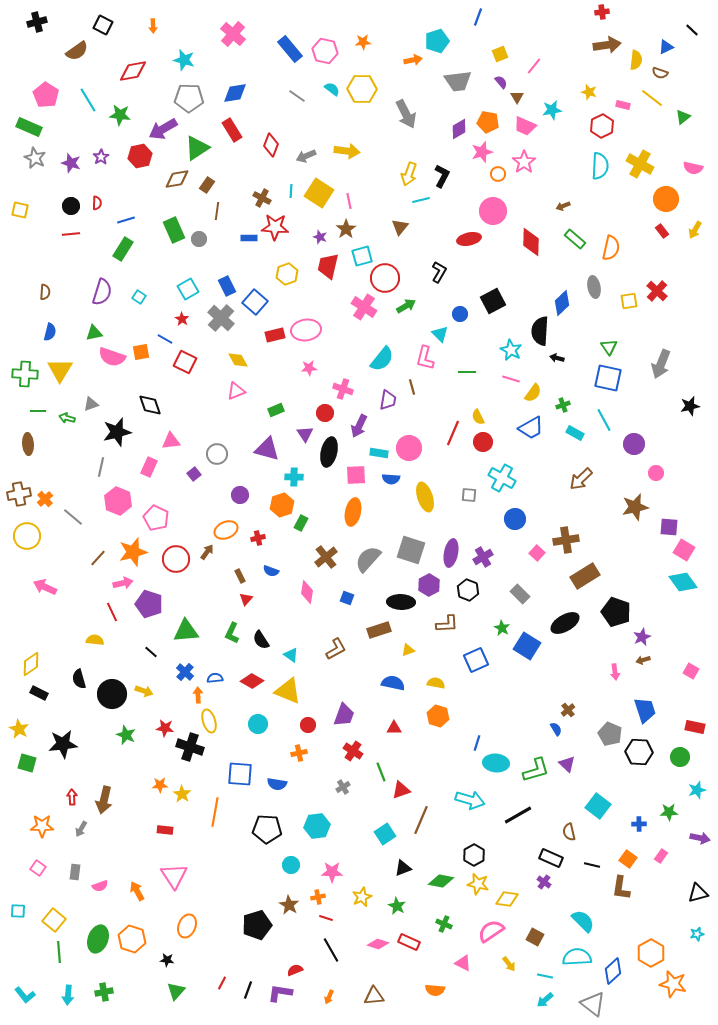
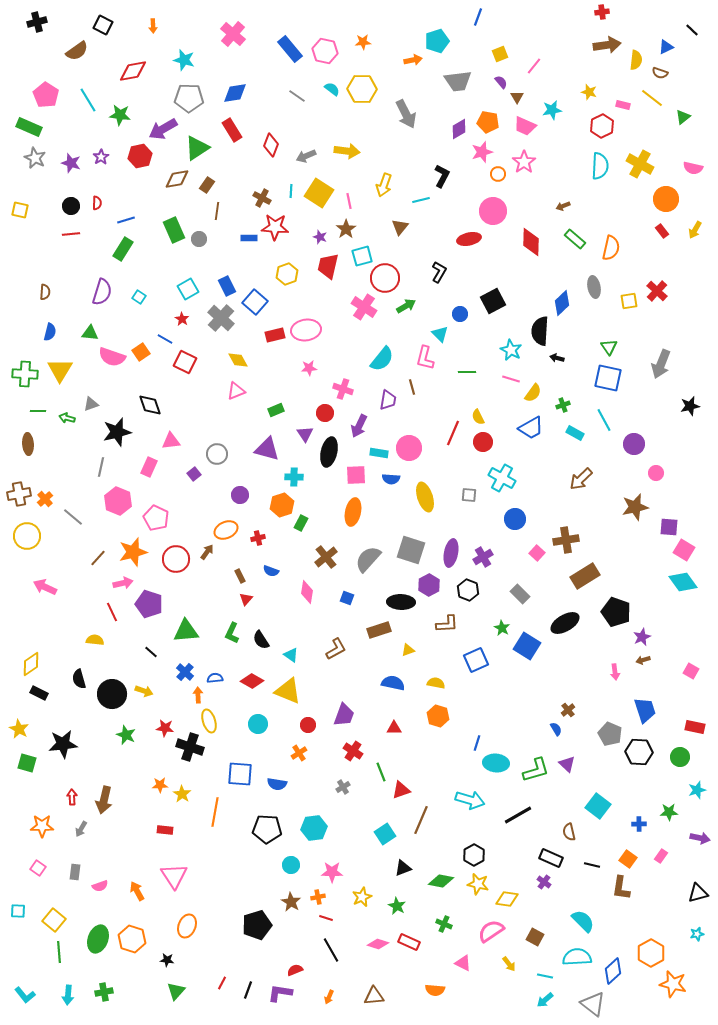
yellow arrow at (409, 174): moved 25 px left, 11 px down
green triangle at (94, 333): moved 4 px left; rotated 18 degrees clockwise
orange square at (141, 352): rotated 24 degrees counterclockwise
orange cross at (299, 753): rotated 21 degrees counterclockwise
cyan hexagon at (317, 826): moved 3 px left, 2 px down
brown star at (289, 905): moved 2 px right, 3 px up
